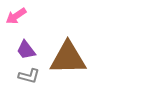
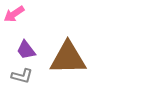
pink arrow: moved 2 px left, 2 px up
gray L-shape: moved 7 px left
